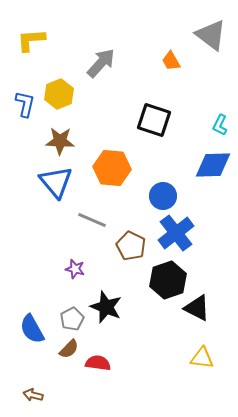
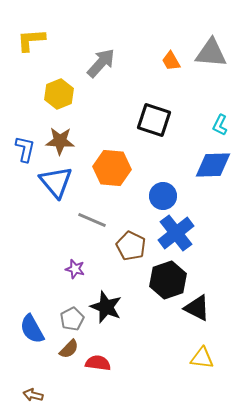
gray triangle: moved 18 px down; rotated 32 degrees counterclockwise
blue L-shape: moved 45 px down
